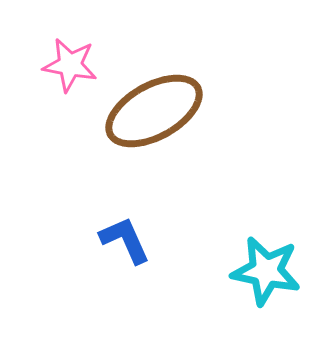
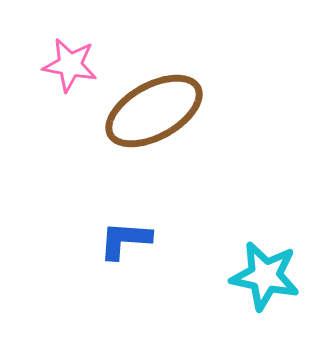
blue L-shape: rotated 62 degrees counterclockwise
cyan star: moved 1 px left, 5 px down
